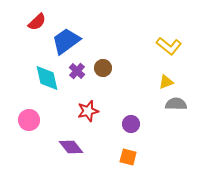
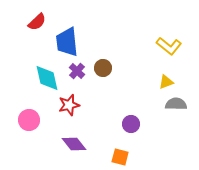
blue trapezoid: moved 1 px right, 1 px down; rotated 60 degrees counterclockwise
red star: moved 19 px left, 6 px up
purple diamond: moved 3 px right, 3 px up
orange square: moved 8 px left
